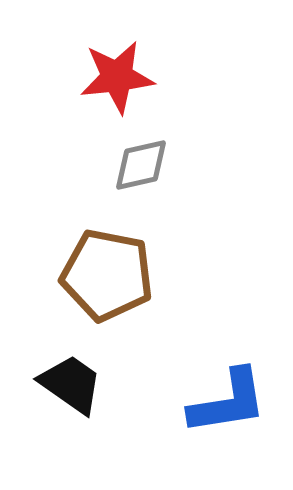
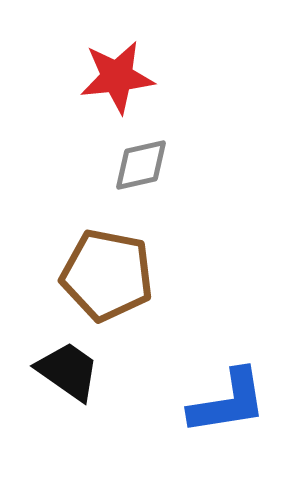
black trapezoid: moved 3 px left, 13 px up
